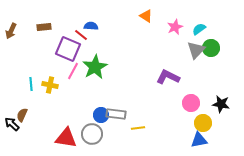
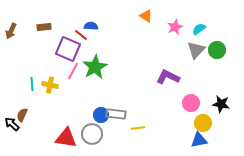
green circle: moved 6 px right, 2 px down
cyan line: moved 1 px right
